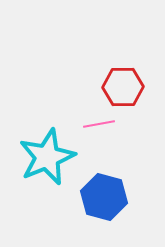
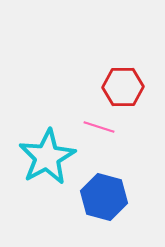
pink line: moved 3 px down; rotated 28 degrees clockwise
cyan star: rotated 6 degrees counterclockwise
